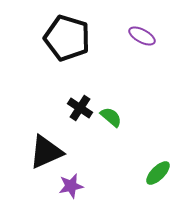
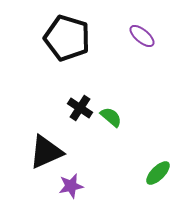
purple ellipse: rotated 12 degrees clockwise
